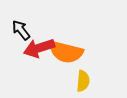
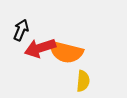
black arrow: rotated 60 degrees clockwise
red arrow: moved 1 px right
